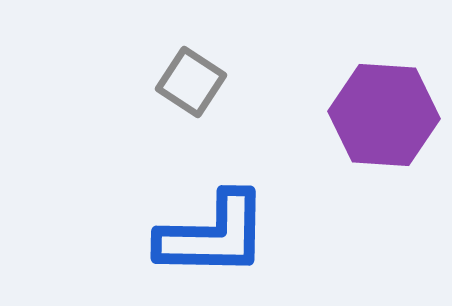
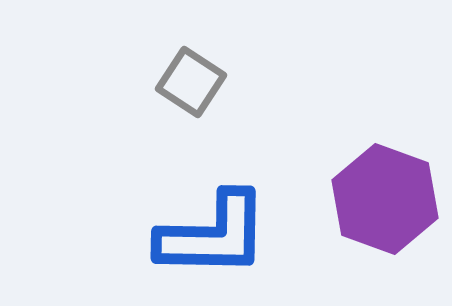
purple hexagon: moved 1 px right, 84 px down; rotated 16 degrees clockwise
